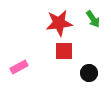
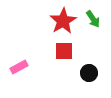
red star: moved 4 px right, 2 px up; rotated 24 degrees counterclockwise
